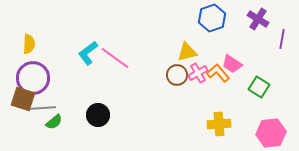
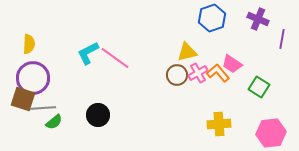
purple cross: rotated 10 degrees counterclockwise
cyan L-shape: rotated 10 degrees clockwise
